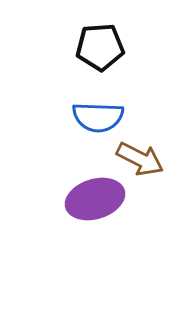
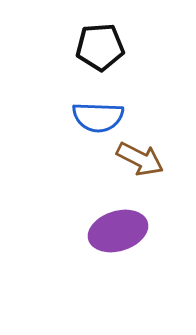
purple ellipse: moved 23 px right, 32 px down
